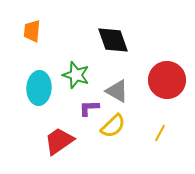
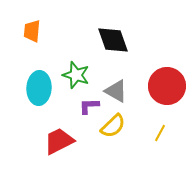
red circle: moved 6 px down
gray triangle: moved 1 px left
purple L-shape: moved 2 px up
red trapezoid: rotated 8 degrees clockwise
